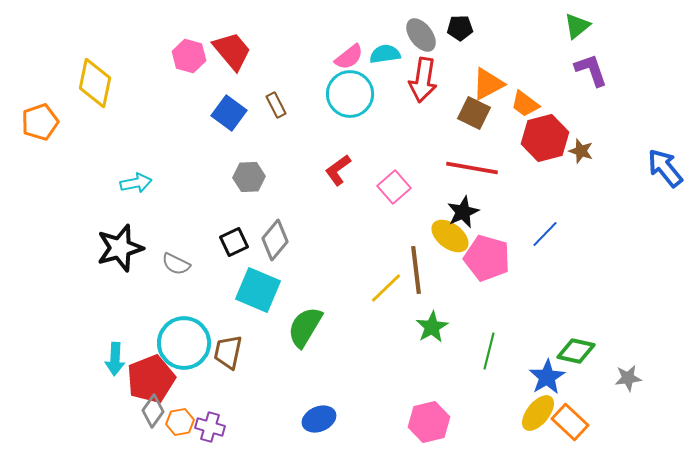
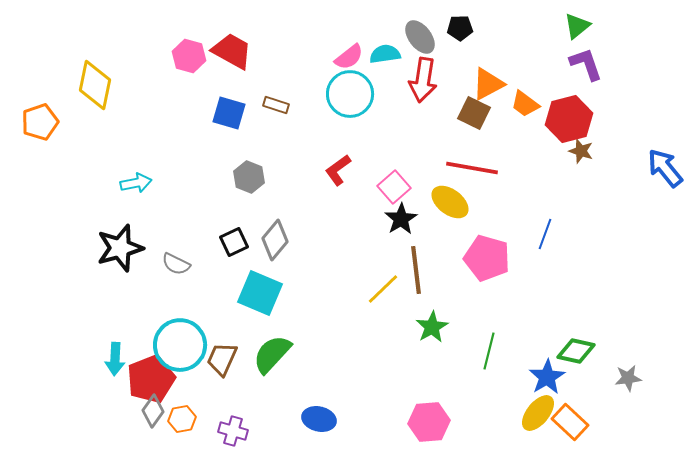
gray ellipse at (421, 35): moved 1 px left, 2 px down
red trapezoid at (232, 51): rotated 21 degrees counterclockwise
purple L-shape at (591, 70): moved 5 px left, 6 px up
yellow diamond at (95, 83): moved 2 px down
brown rectangle at (276, 105): rotated 45 degrees counterclockwise
blue square at (229, 113): rotated 20 degrees counterclockwise
red hexagon at (545, 138): moved 24 px right, 19 px up
gray hexagon at (249, 177): rotated 24 degrees clockwise
black star at (463, 212): moved 62 px left, 7 px down; rotated 8 degrees counterclockwise
blue line at (545, 234): rotated 24 degrees counterclockwise
yellow ellipse at (450, 236): moved 34 px up
yellow line at (386, 288): moved 3 px left, 1 px down
cyan square at (258, 290): moved 2 px right, 3 px down
green semicircle at (305, 327): moved 33 px left, 27 px down; rotated 12 degrees clockwise
cyan circle at (184, 343): moved 4 px left, 2 px down
brown trapezoid at (228, 352): moved 6 px left, 7 px down; rotated 12 degrees clockwise
blue ellipse at (319, 419): rotated 36 degrees clockwise
orange hexagon at (180, 422): moved 2 px right, 3 px up
pink hexagon at (429, 422): rotated 9 degrees clockwise
purple cross at (210, 427): moved 23 px right, 4 px down
